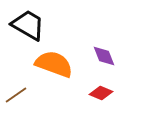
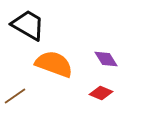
purple diamond: moved 2 px right, 3 px down; rotated 10 degrees counterclockwise
brown line: moved 1 px left, 1 px down
